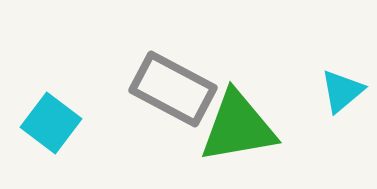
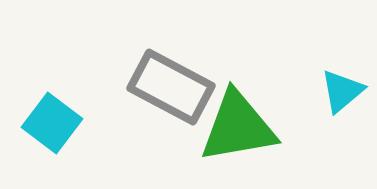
gray rectangle: moved 2 px left, 2 px up
cyan square: moved 1 px right
